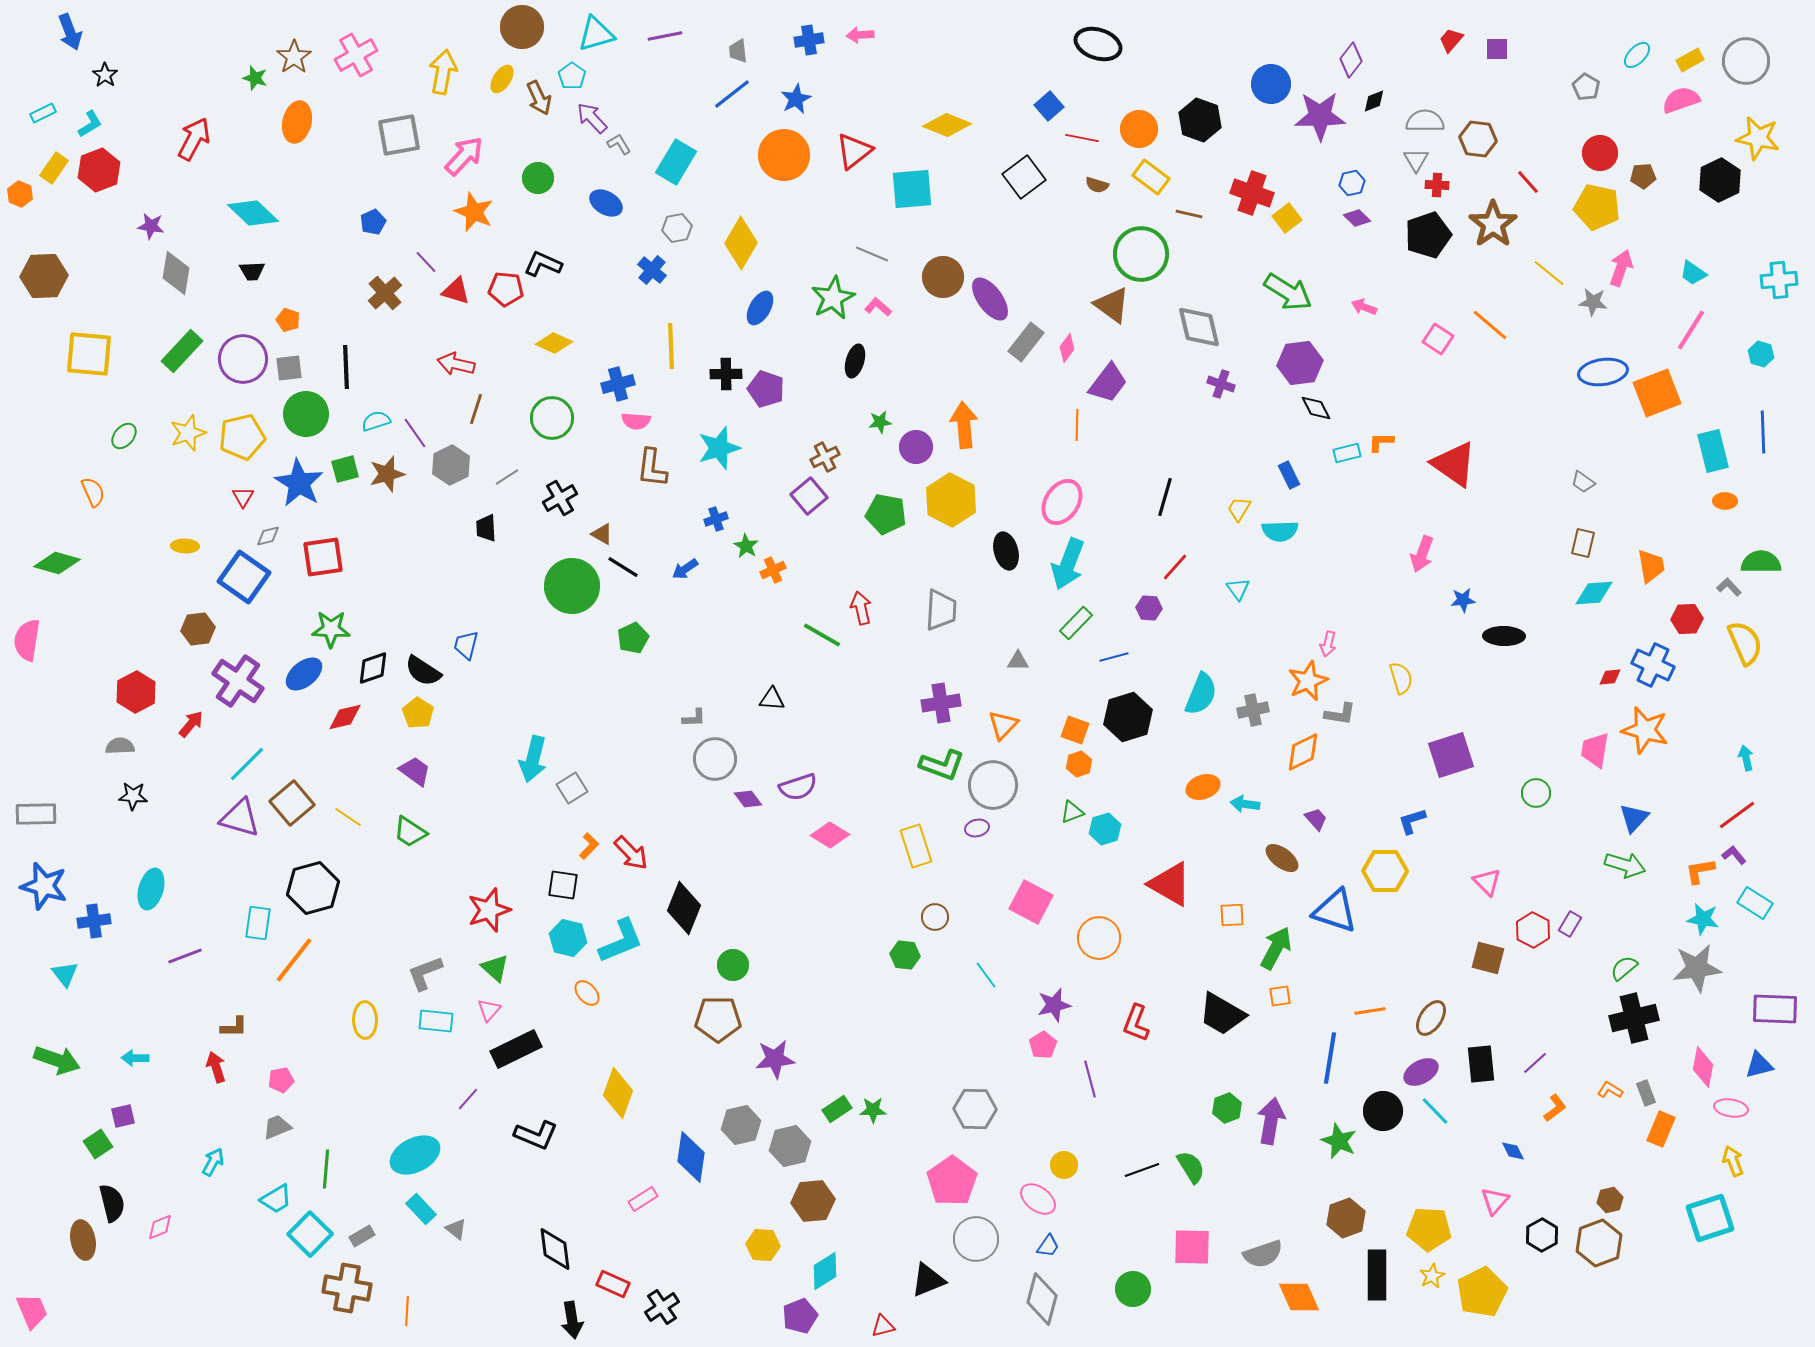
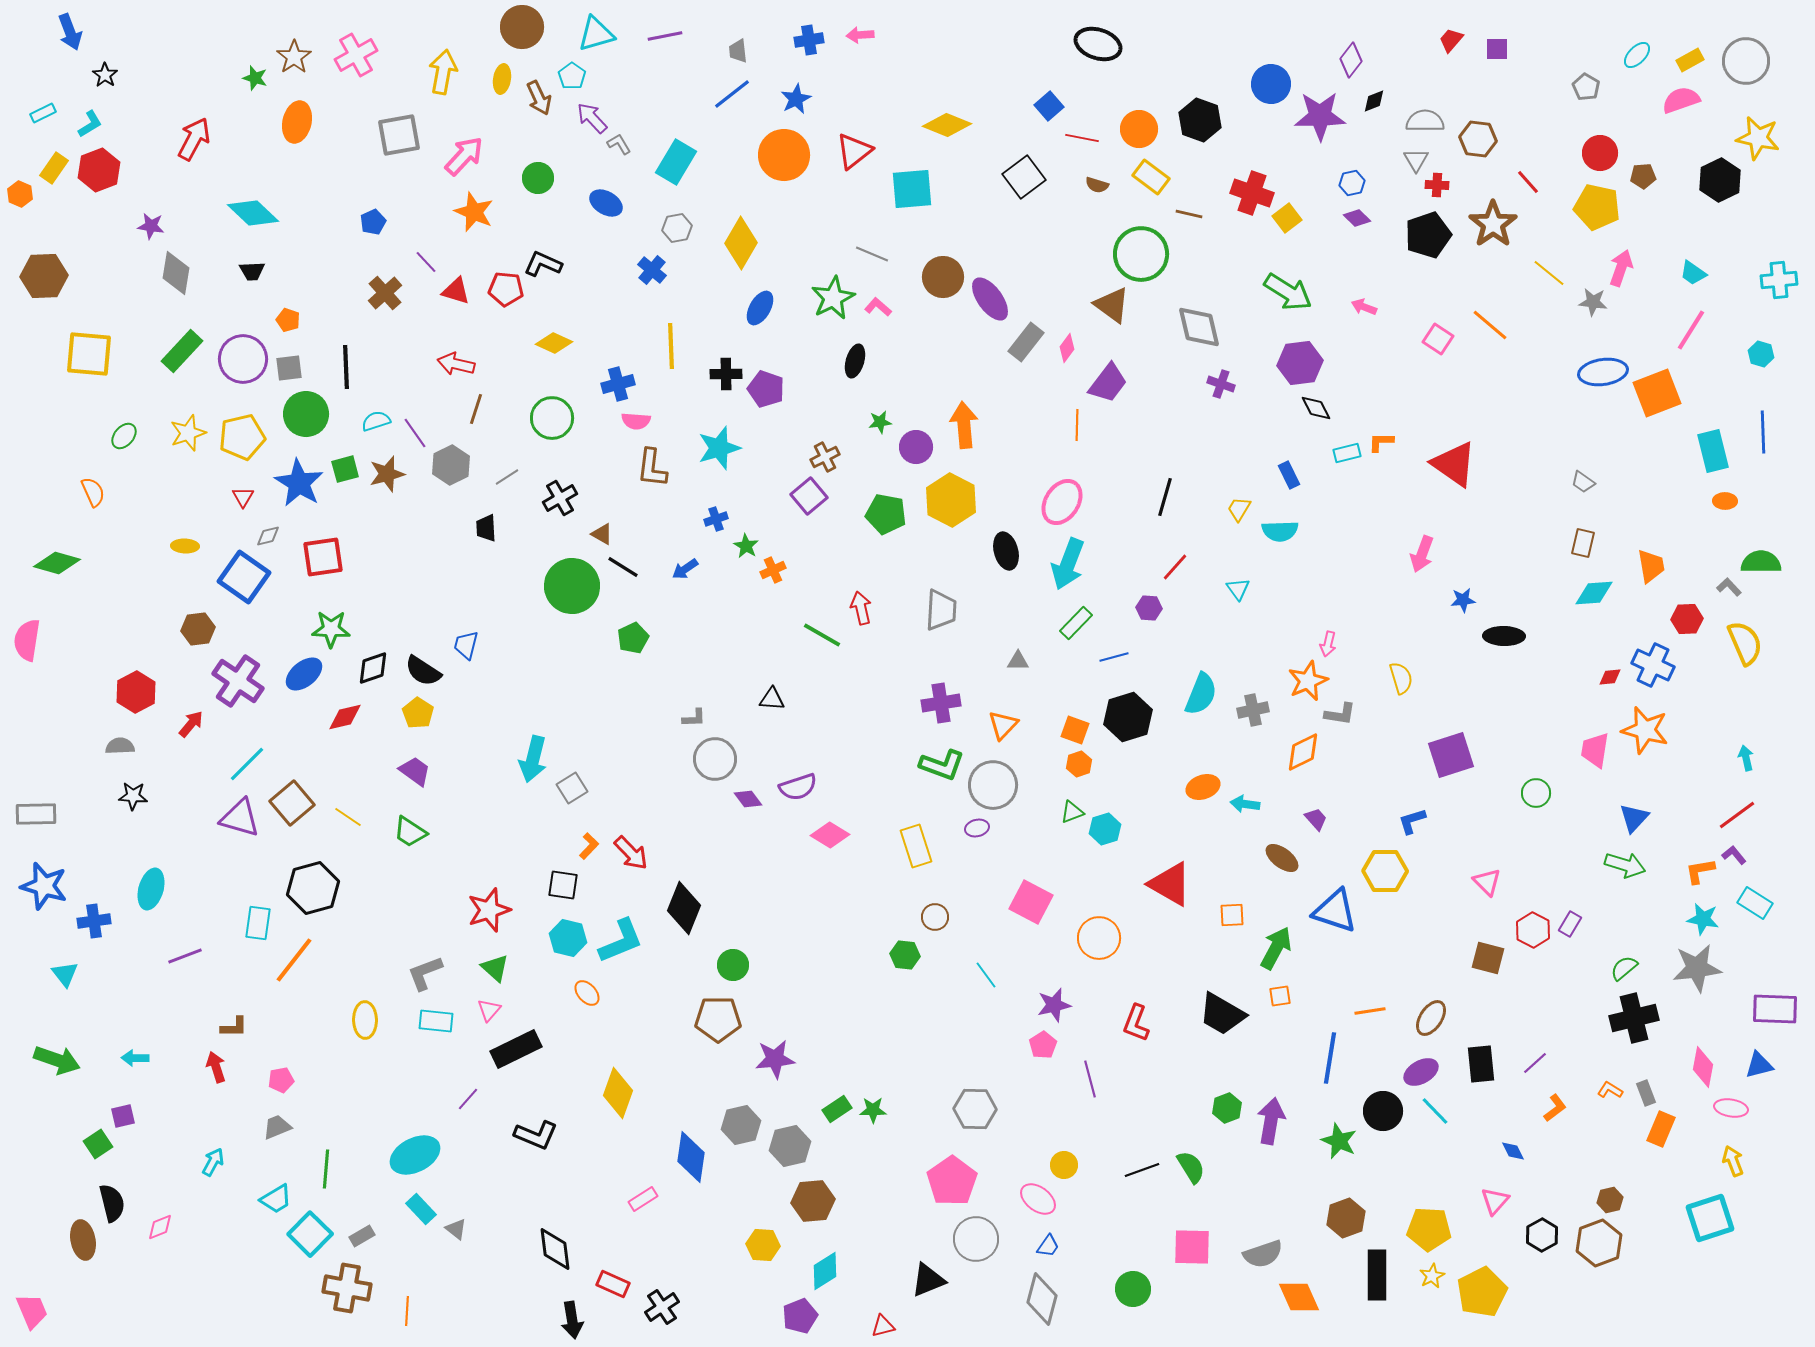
yellow ellipse at (502, 79): rotated 24 degrees counterclockwise
